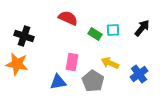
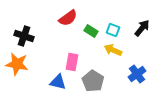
red semicircle: rotated 120 degrees clockwise
cyan square: rotated 24 degrees clockwise
green rectangle: moved 4 px left, 3 px up
yellow arrow: moved 3 px right, 13 px up
blue cross: moved 2 px left
blue triangle: rotated 24 degrees clockwise
